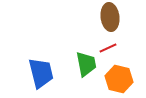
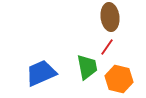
red line: moved 1 px left, 1 px up; rotated 30 degrees counterclockwise
green trapezoid: moved 1 px right, 3 px down
blue trapezoid: rotated 100 degrees counterclockwise
